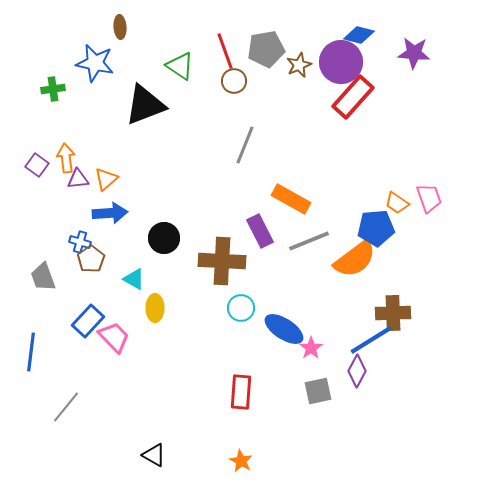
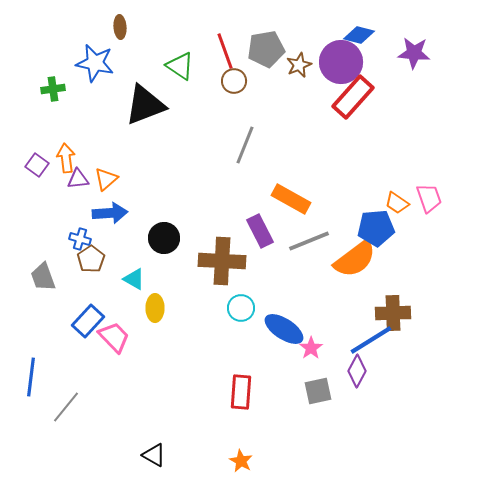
blue cross at (80, 242): moved 3 px up
blue line at (31, 352): moved 25 px down
